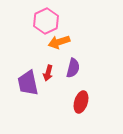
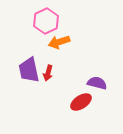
purple semicircle: moved 24 px right, 15 px down; rotated 90 degrees counterclockwise
purple trapezoid: moved 1 px right, 13 px up
red ellipse: rotated 40 degrees clockwise
